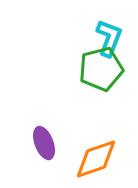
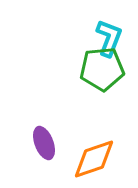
green pentagon: moved 1 px right; rotated 9 degrees clockwise
orange diamond: moved 2 px left
